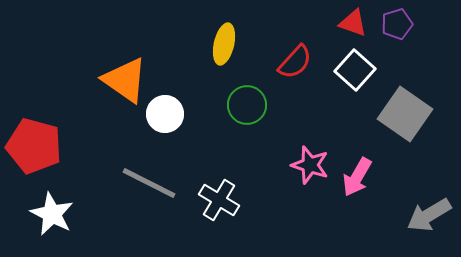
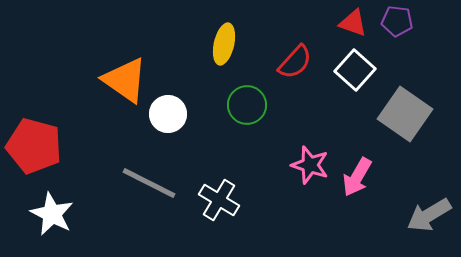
purple pentagon: moved 3 px up; rotated 24 degrees clockwise
white circle: moved 3 px right
